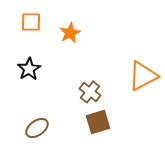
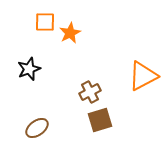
orange square: moved 14 px right
black star: rotated 10 degrees clockwise
brown cross: rotated 25 degrees clockwise
brown square: moved 2 px right, 2 px up
